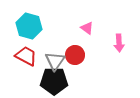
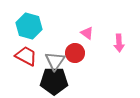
pink triangle: moved 5 px down
red circle: moved 2 px up
